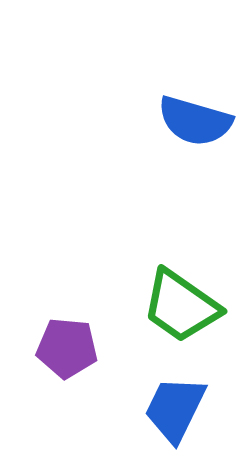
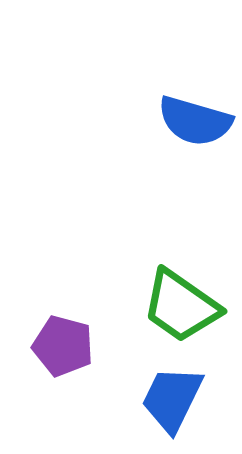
purple pentagon: moved 4 px left, 2 px up; rotated 10 degrees clockwise
blue trapezoid: moved 3 px left, 10 px up
